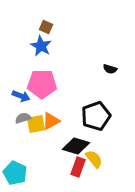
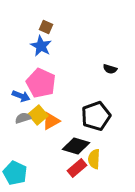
pink pentagon: moved 1 px left, 1 px up; rotated 24 degrees clockwise
yellow square: moved 2 px right, 9 px up; rotated 30 degrees counterclockwise
yellow semicircle: rotated 138 degrees counterclockwise
red rectangle: moved 1 px left, 1 px down; rotated 30 degrees clockwise
